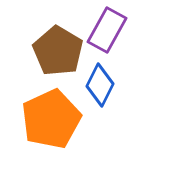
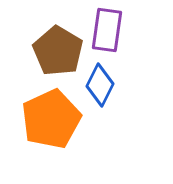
purple rectangle: rotated 21 degrees counterclockwise
